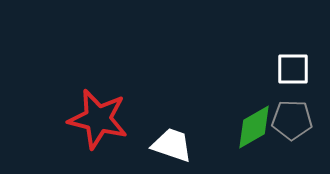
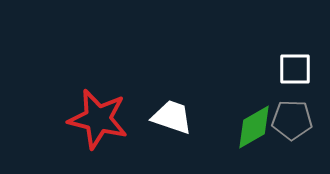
white square: moved 2 px right
white trapezoid: moved 28 px up
